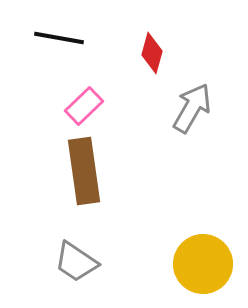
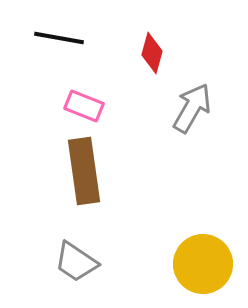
pink rectangle: rotated 66 degrees clockwise
